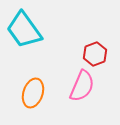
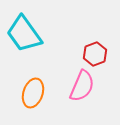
cyan trapezoid: moved 4 px down
